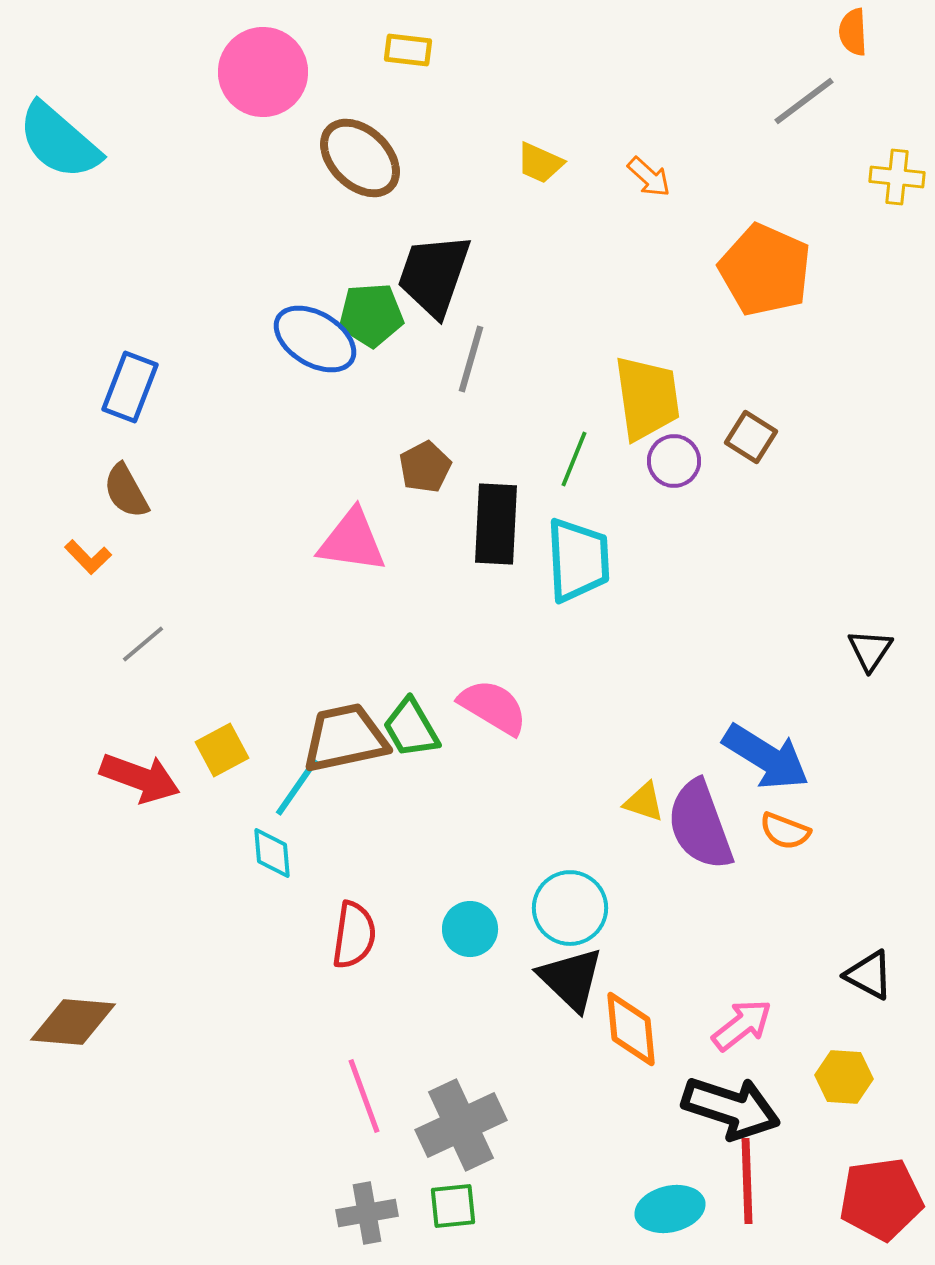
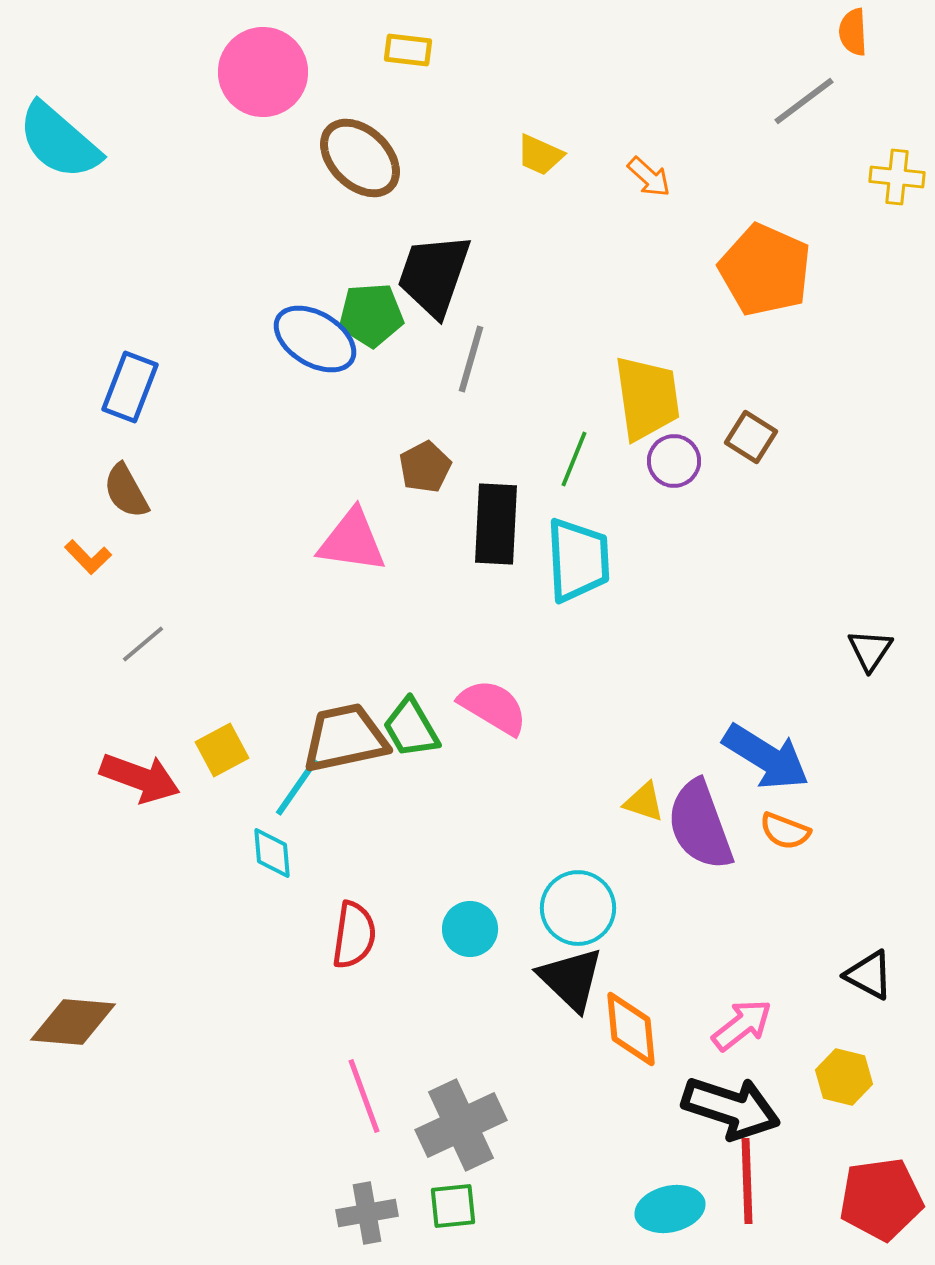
yellow trapezoid at (540, 163): moved 8 px up
cyan circle at (570, 908): moved 8 px right
yellow hexagon at (844, 1077): rotated 10 degrees clockwise
